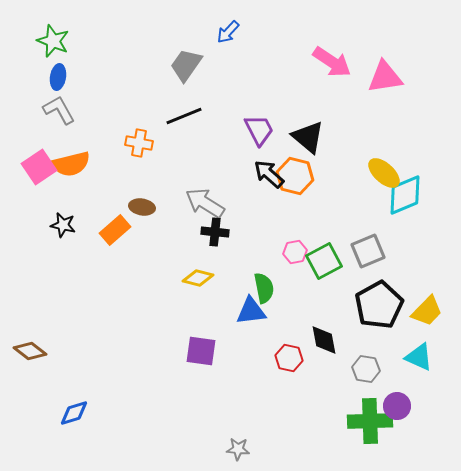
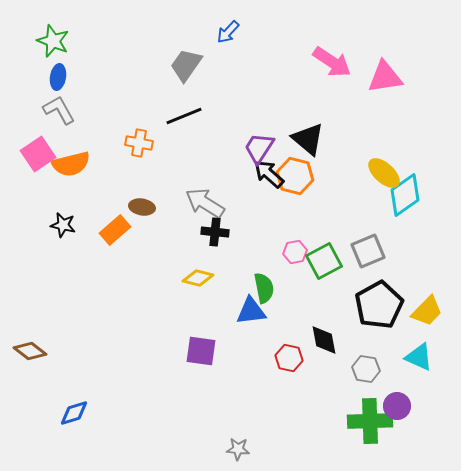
purple trapezoid: moved 18 px down; rotated 120 degrees counterclockwise
black triangle: moved 2 px down
pink square: moved 1 px left, 13 px up
cyan diamond: rotated 12 degrees counterclockwise
